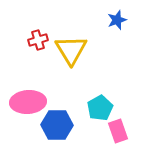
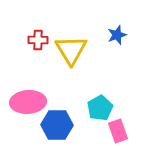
blue star: moved 15 px down
red cross: rotated 18 degrees clockwise
